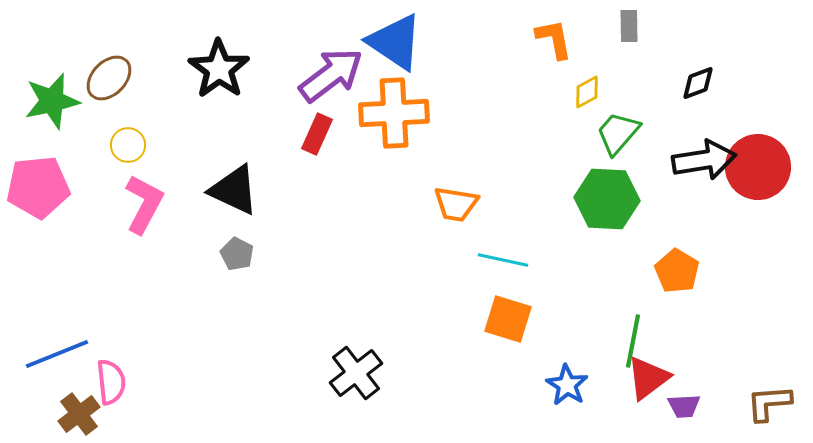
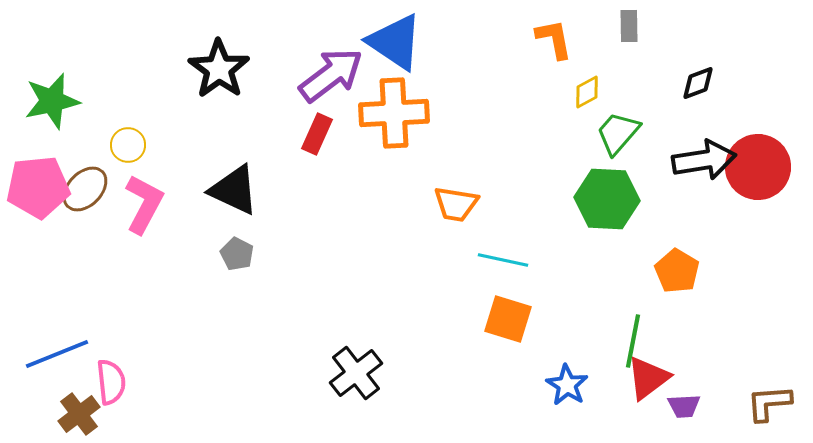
brown ellipse: moved 24 px left, 111 px down
